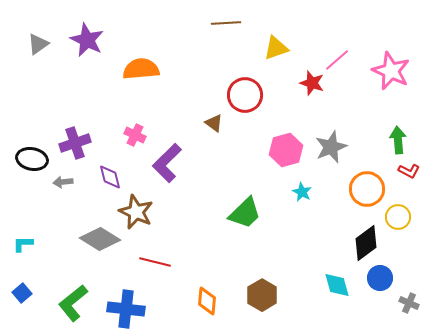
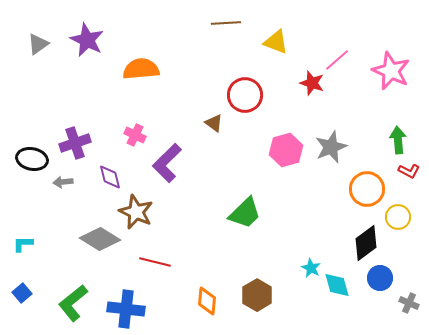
yellow triangle: moved 6 px up; rotated 40 degrees clockwise
cyan star: moved 9 px right, 76 px down
brown hexagon: moved 5 px left
